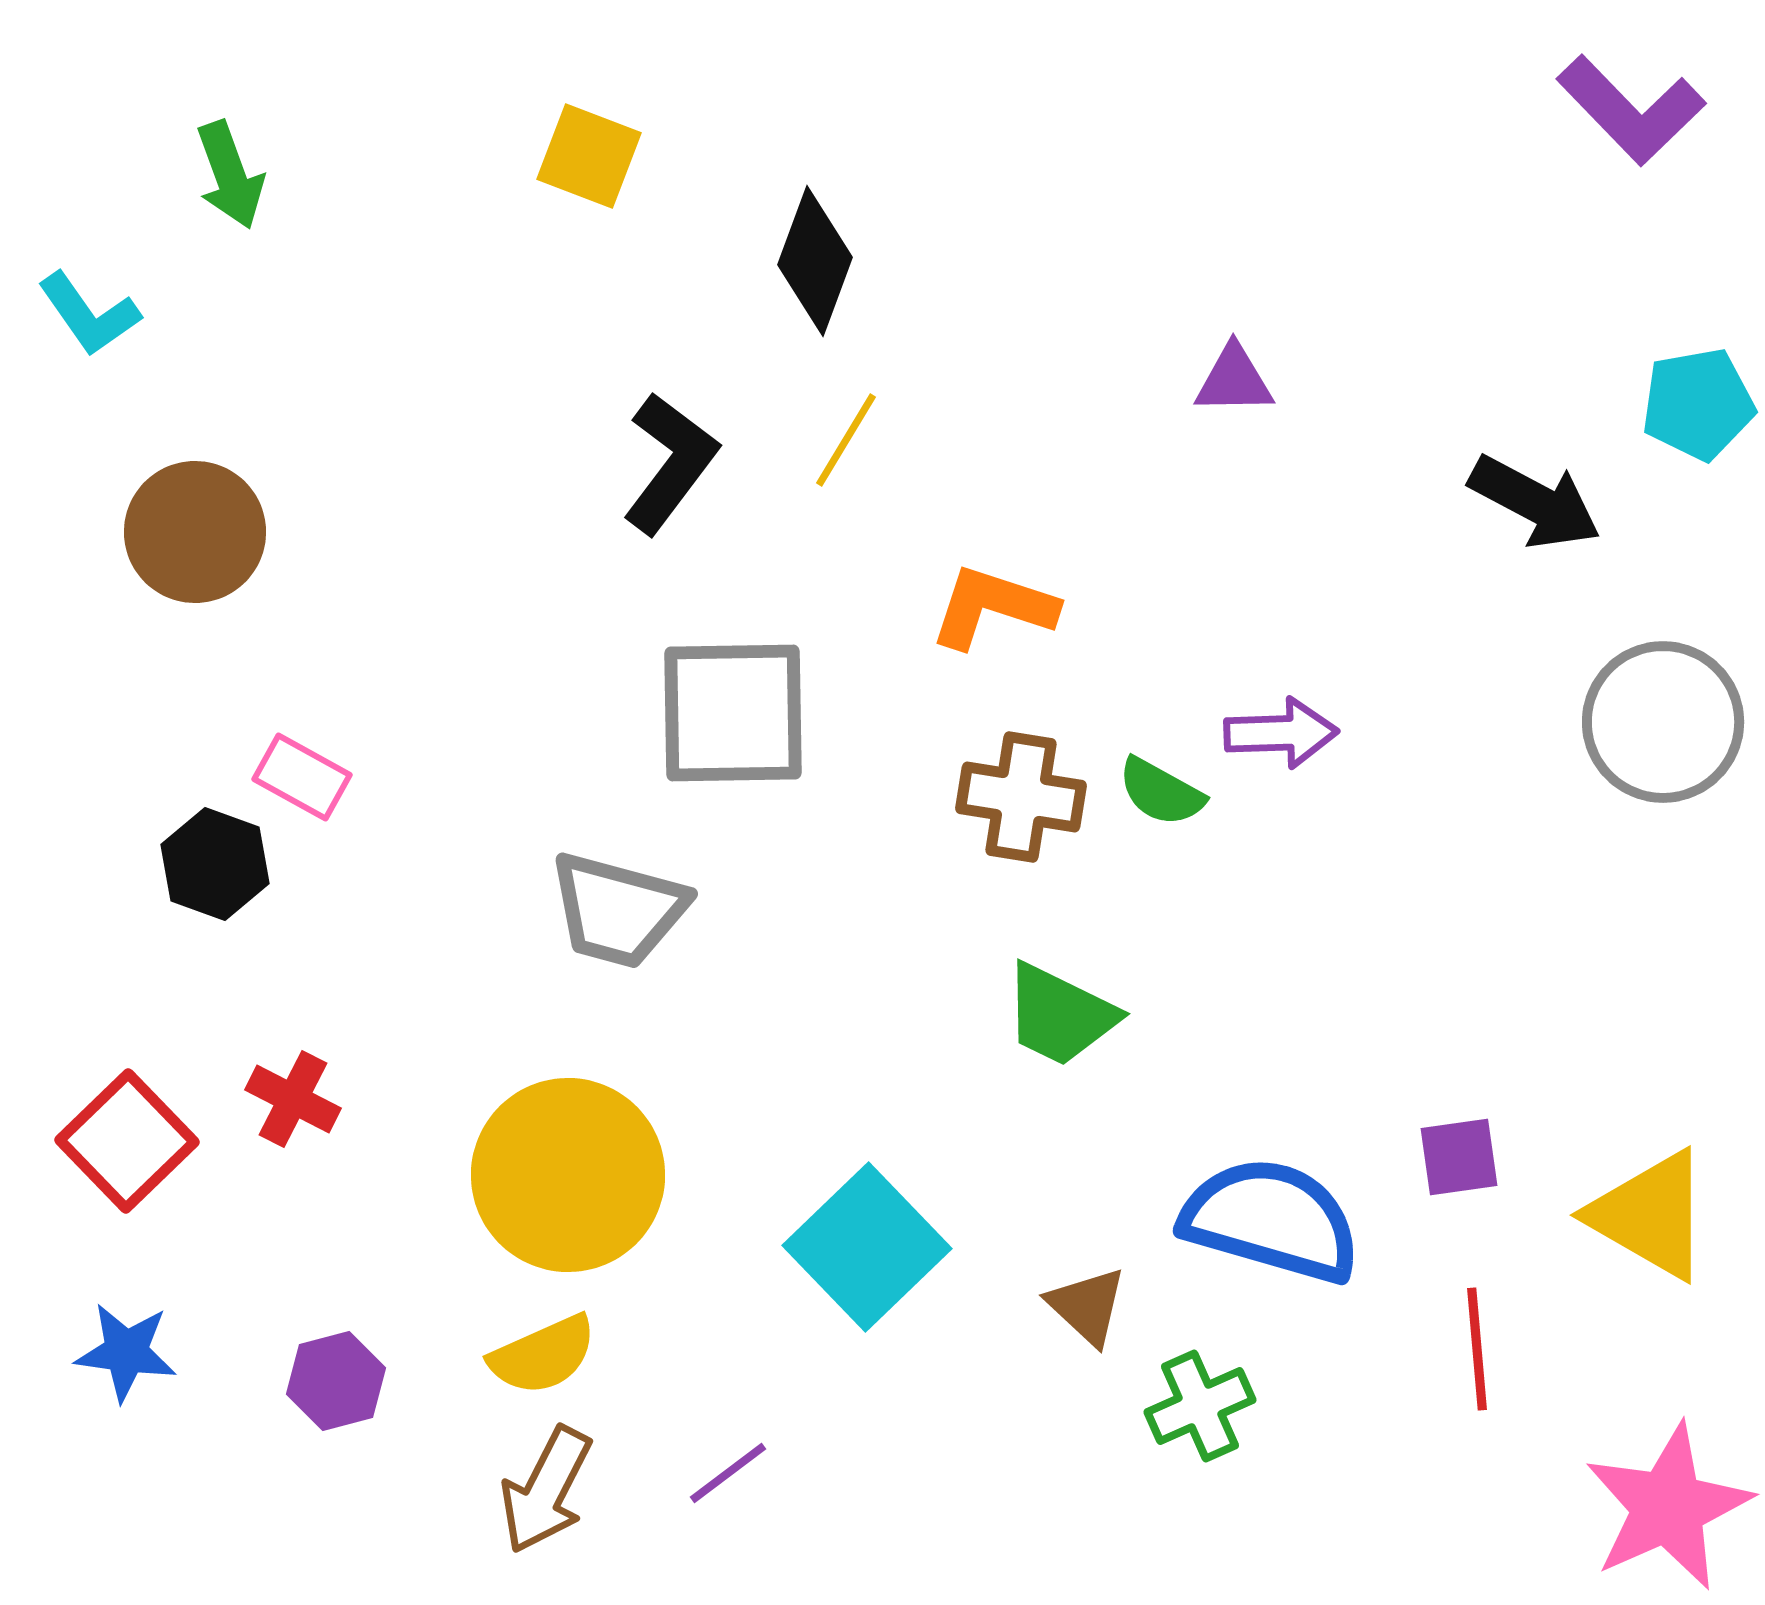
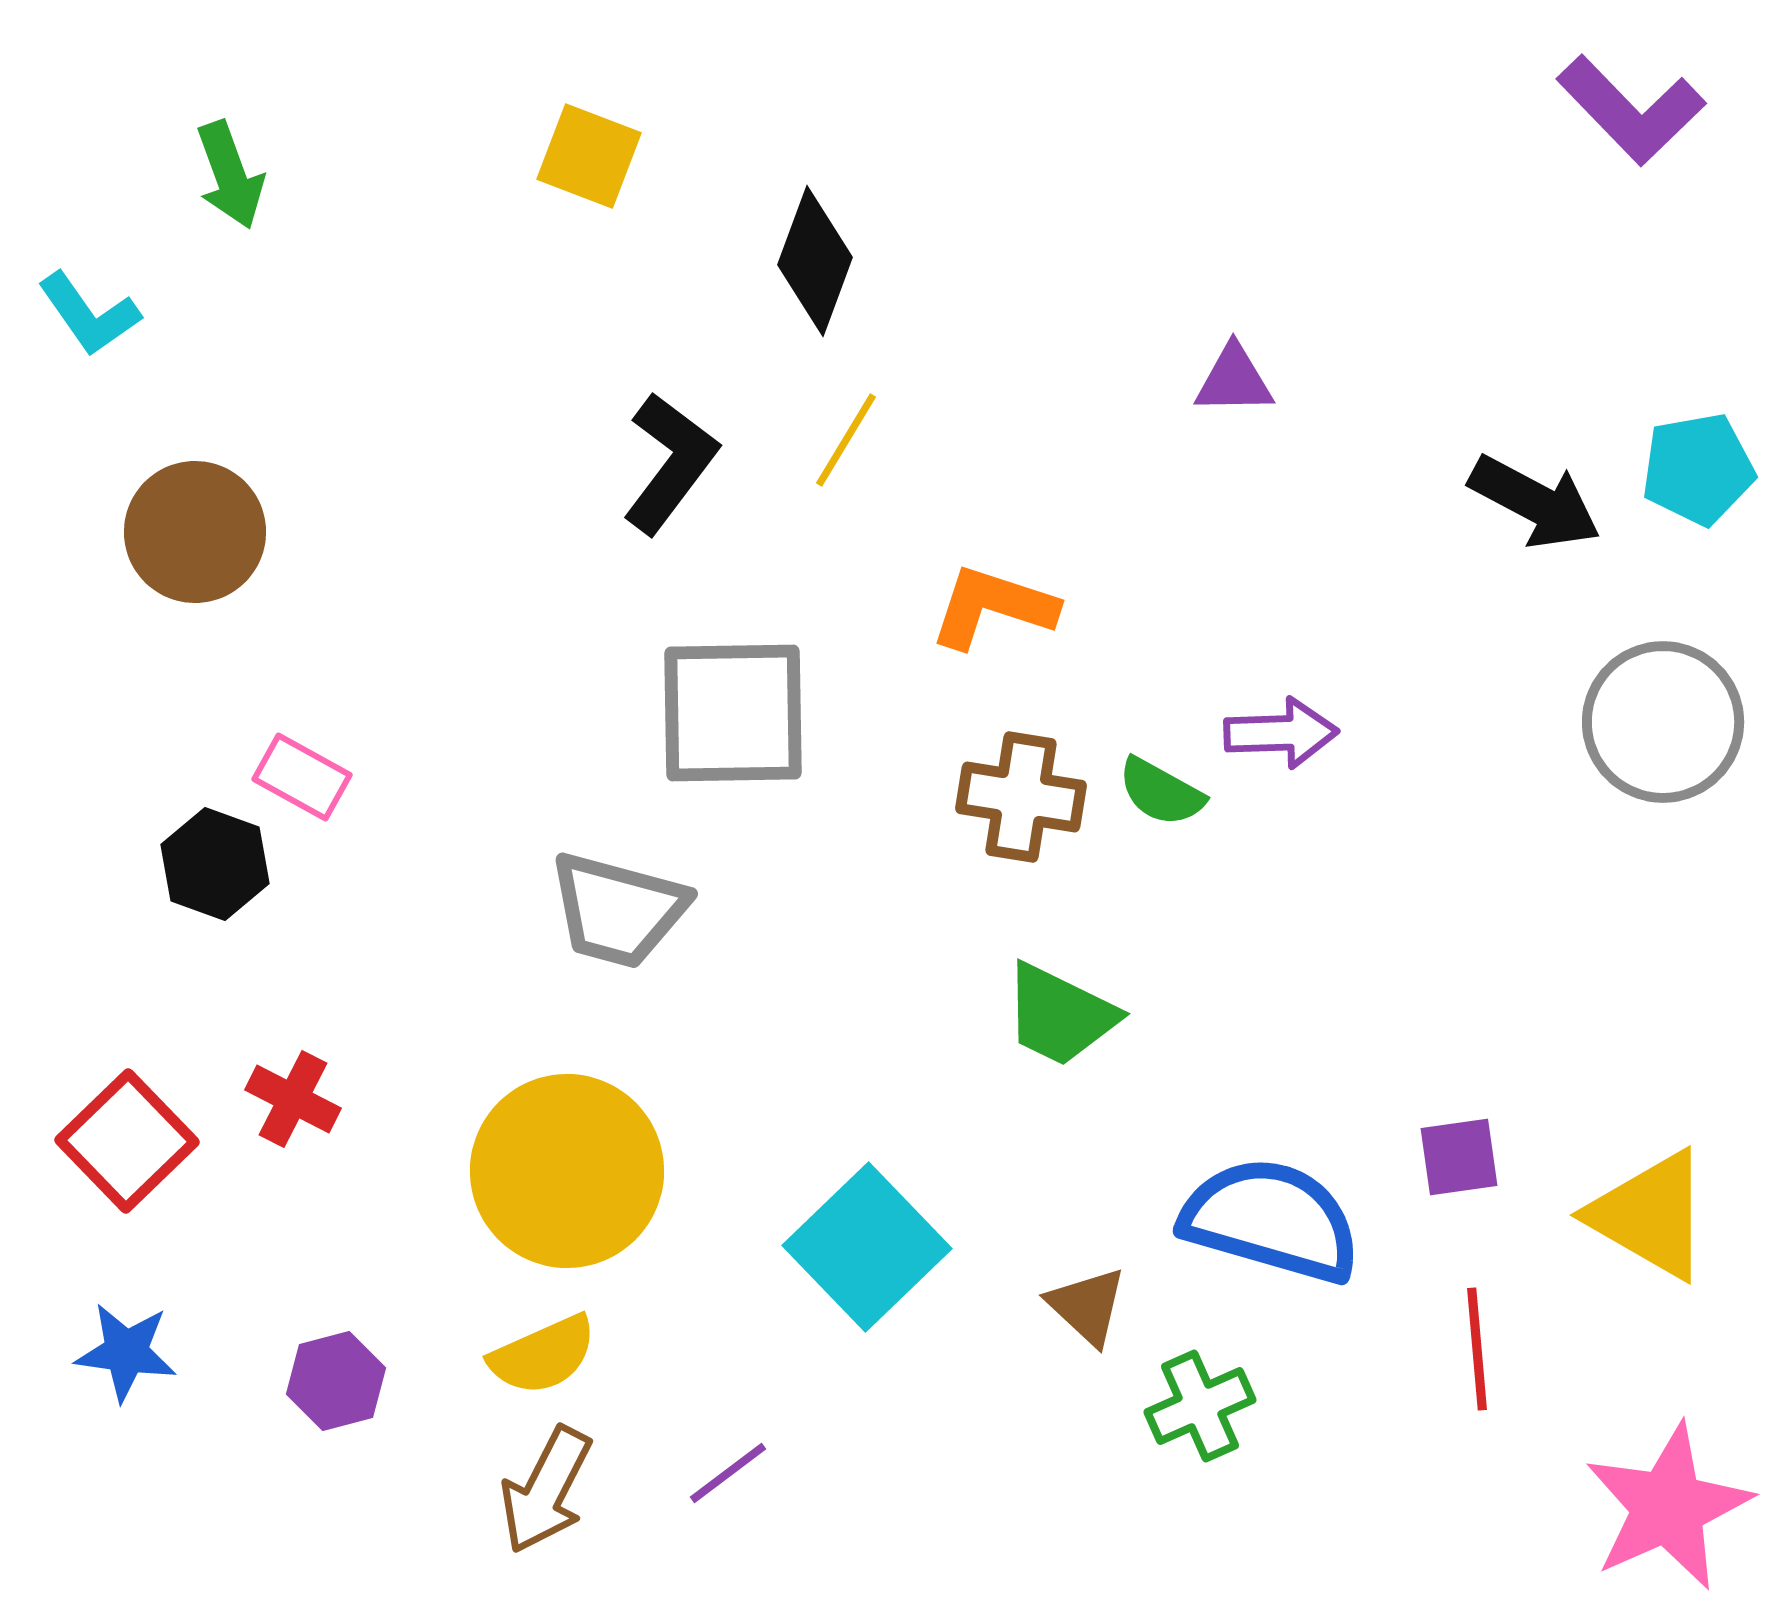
cyan pentagon: moved 65 px down
yellow circle: moved 1 px left, 4 px up
